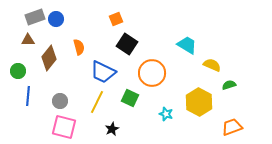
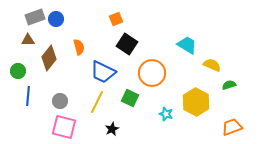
yellow hexagon: moved 3 px left
